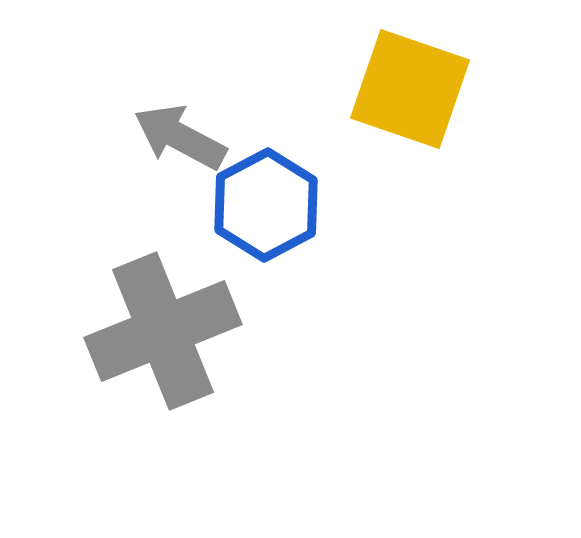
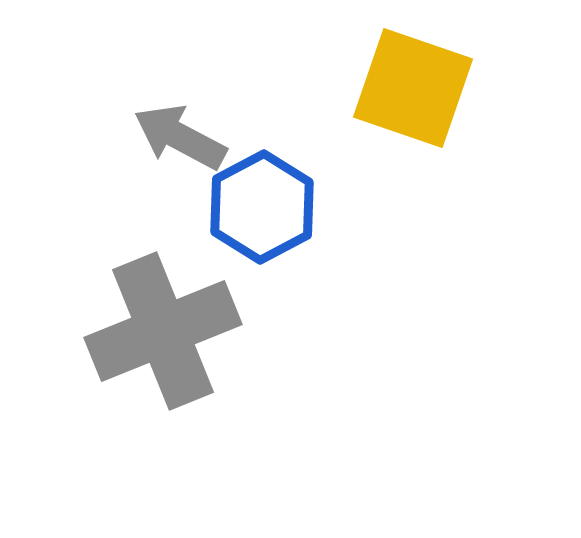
yellow square: moved 3 px right, 1 px up
blue hexagon: moved 4 px left, 2 px down
